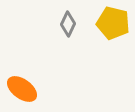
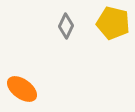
gray diamond: moved 2 px left, 2 px down
